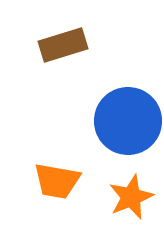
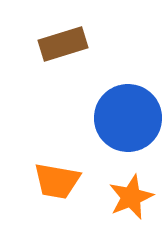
brown rectangle: moved 1 px up
blue circle: moved 3 px up
